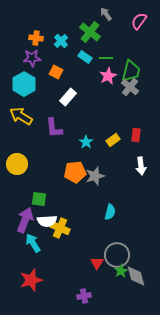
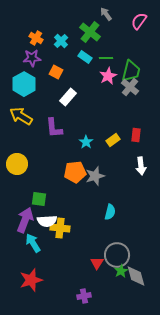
orange cross: rotated 24 degrees clockwise
yellow cross: rotated 18 degrees counterclockwise
